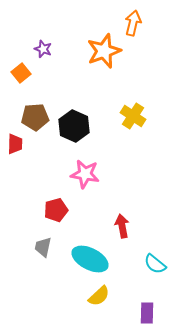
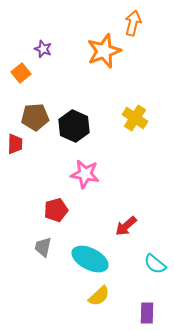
yellow cross: moved 2 px right, 2 px down
red arrow: moved 4 px right; rotated 120 degrees counterclockwise
